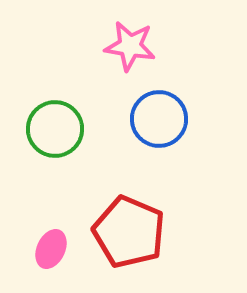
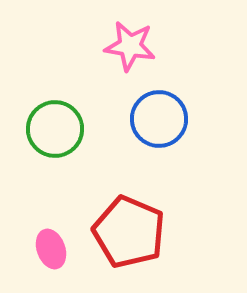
pink ellipse: rotated 45 degrees counterclockwise
